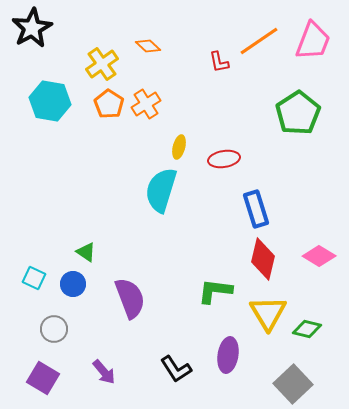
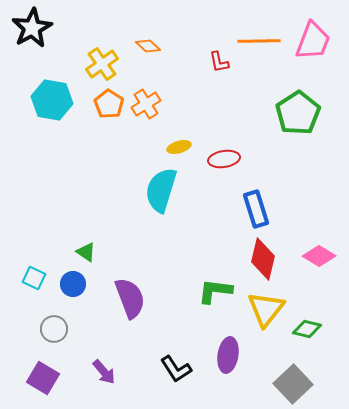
orange line: rotated 33 degrees clockwise
cyan hexagon: moved 2 px right, 1 px up
yellow ellipse: rotated 60 degrees clockwise
yellow triangle: moved 2 px left, 4 px up; rotated 9 degrees clockwise
